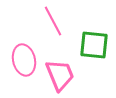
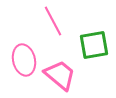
green square: rotated 16 degrees counterclockwise
pink trapezoid: rotated 28 degrees counterclockwise
